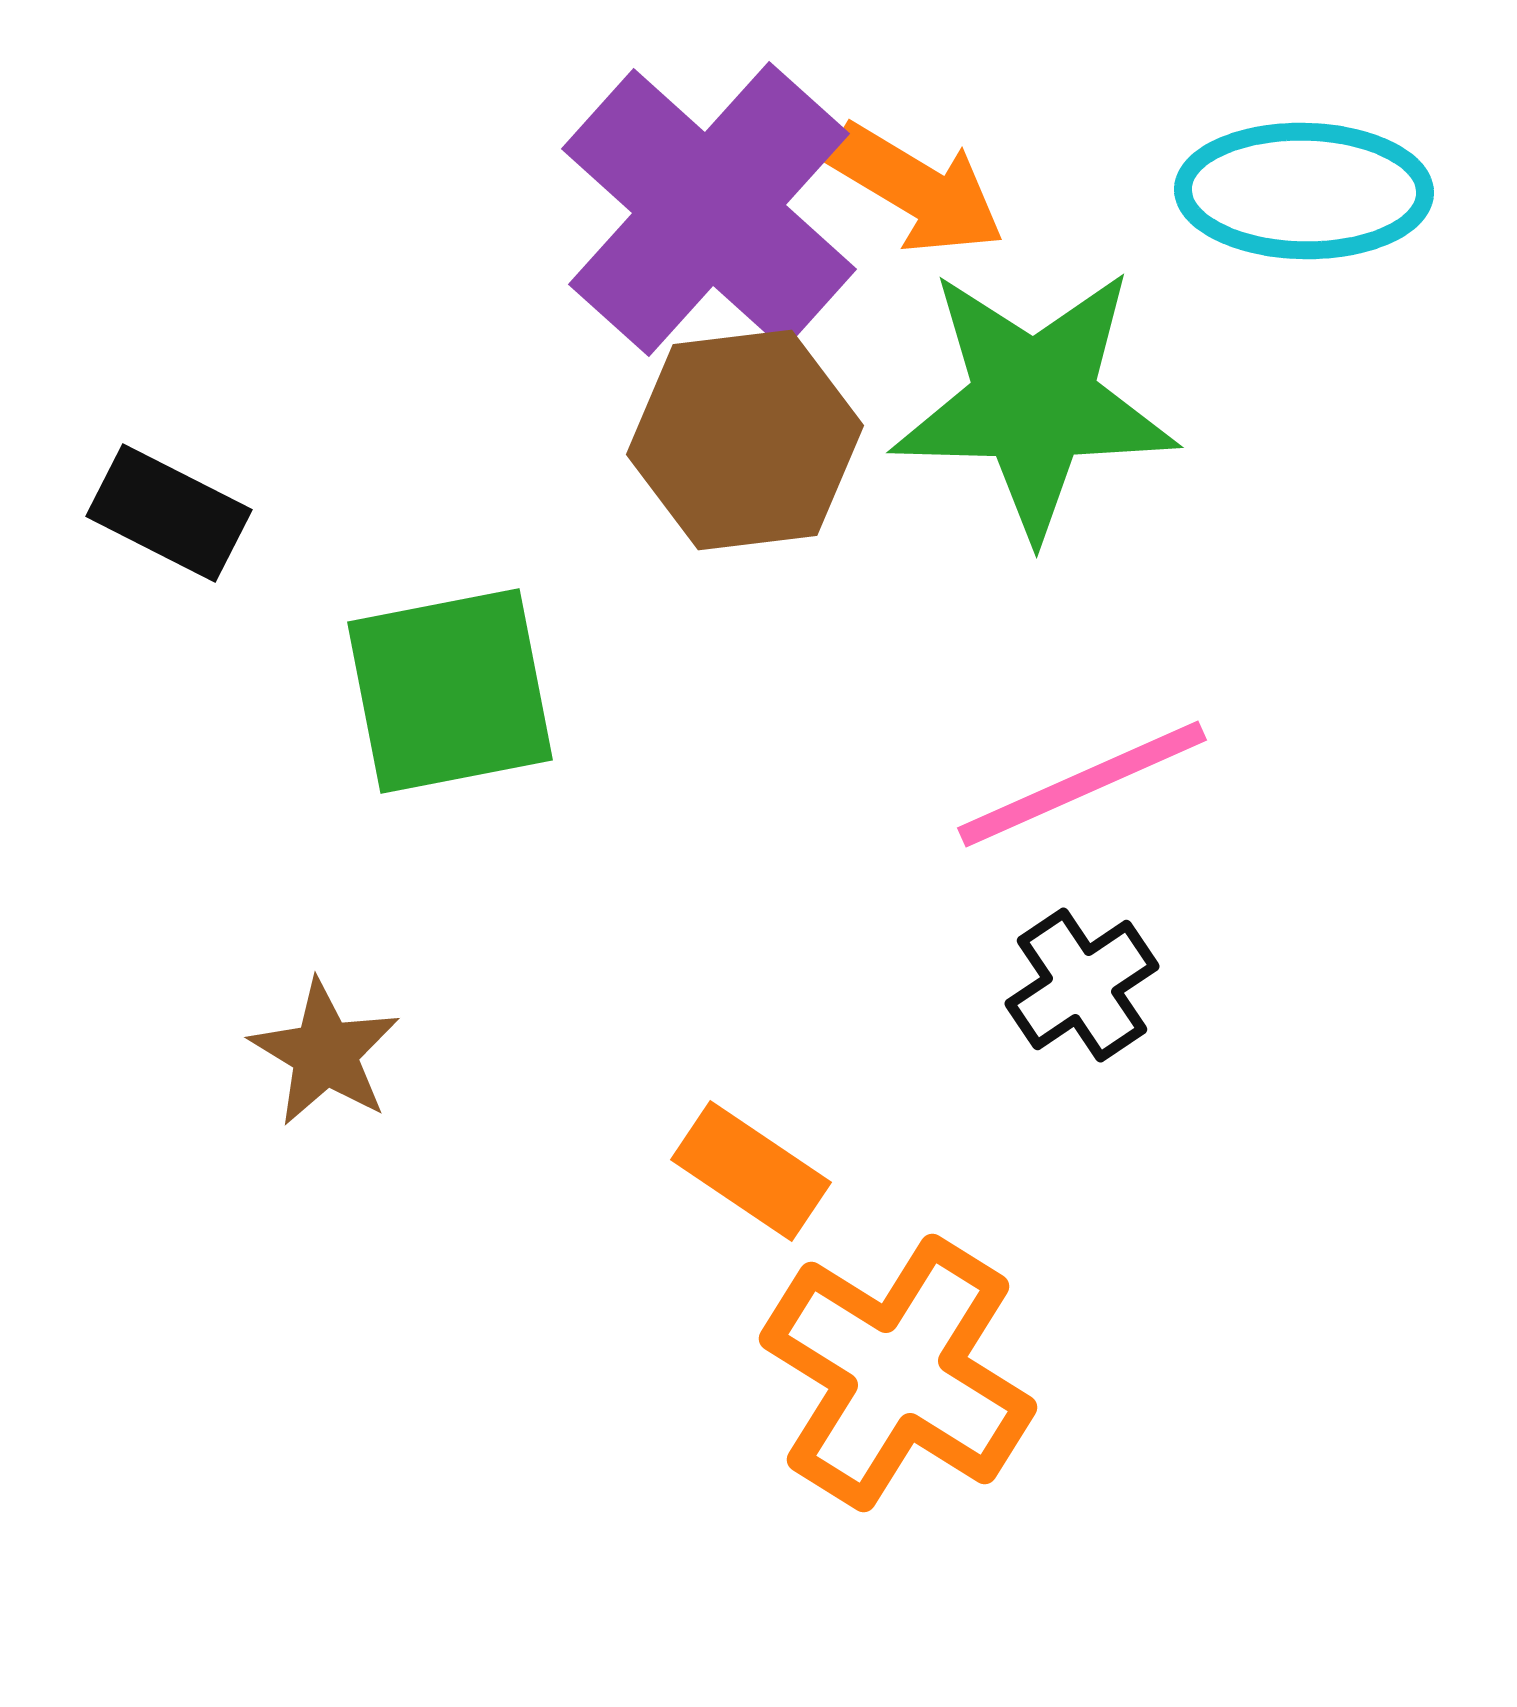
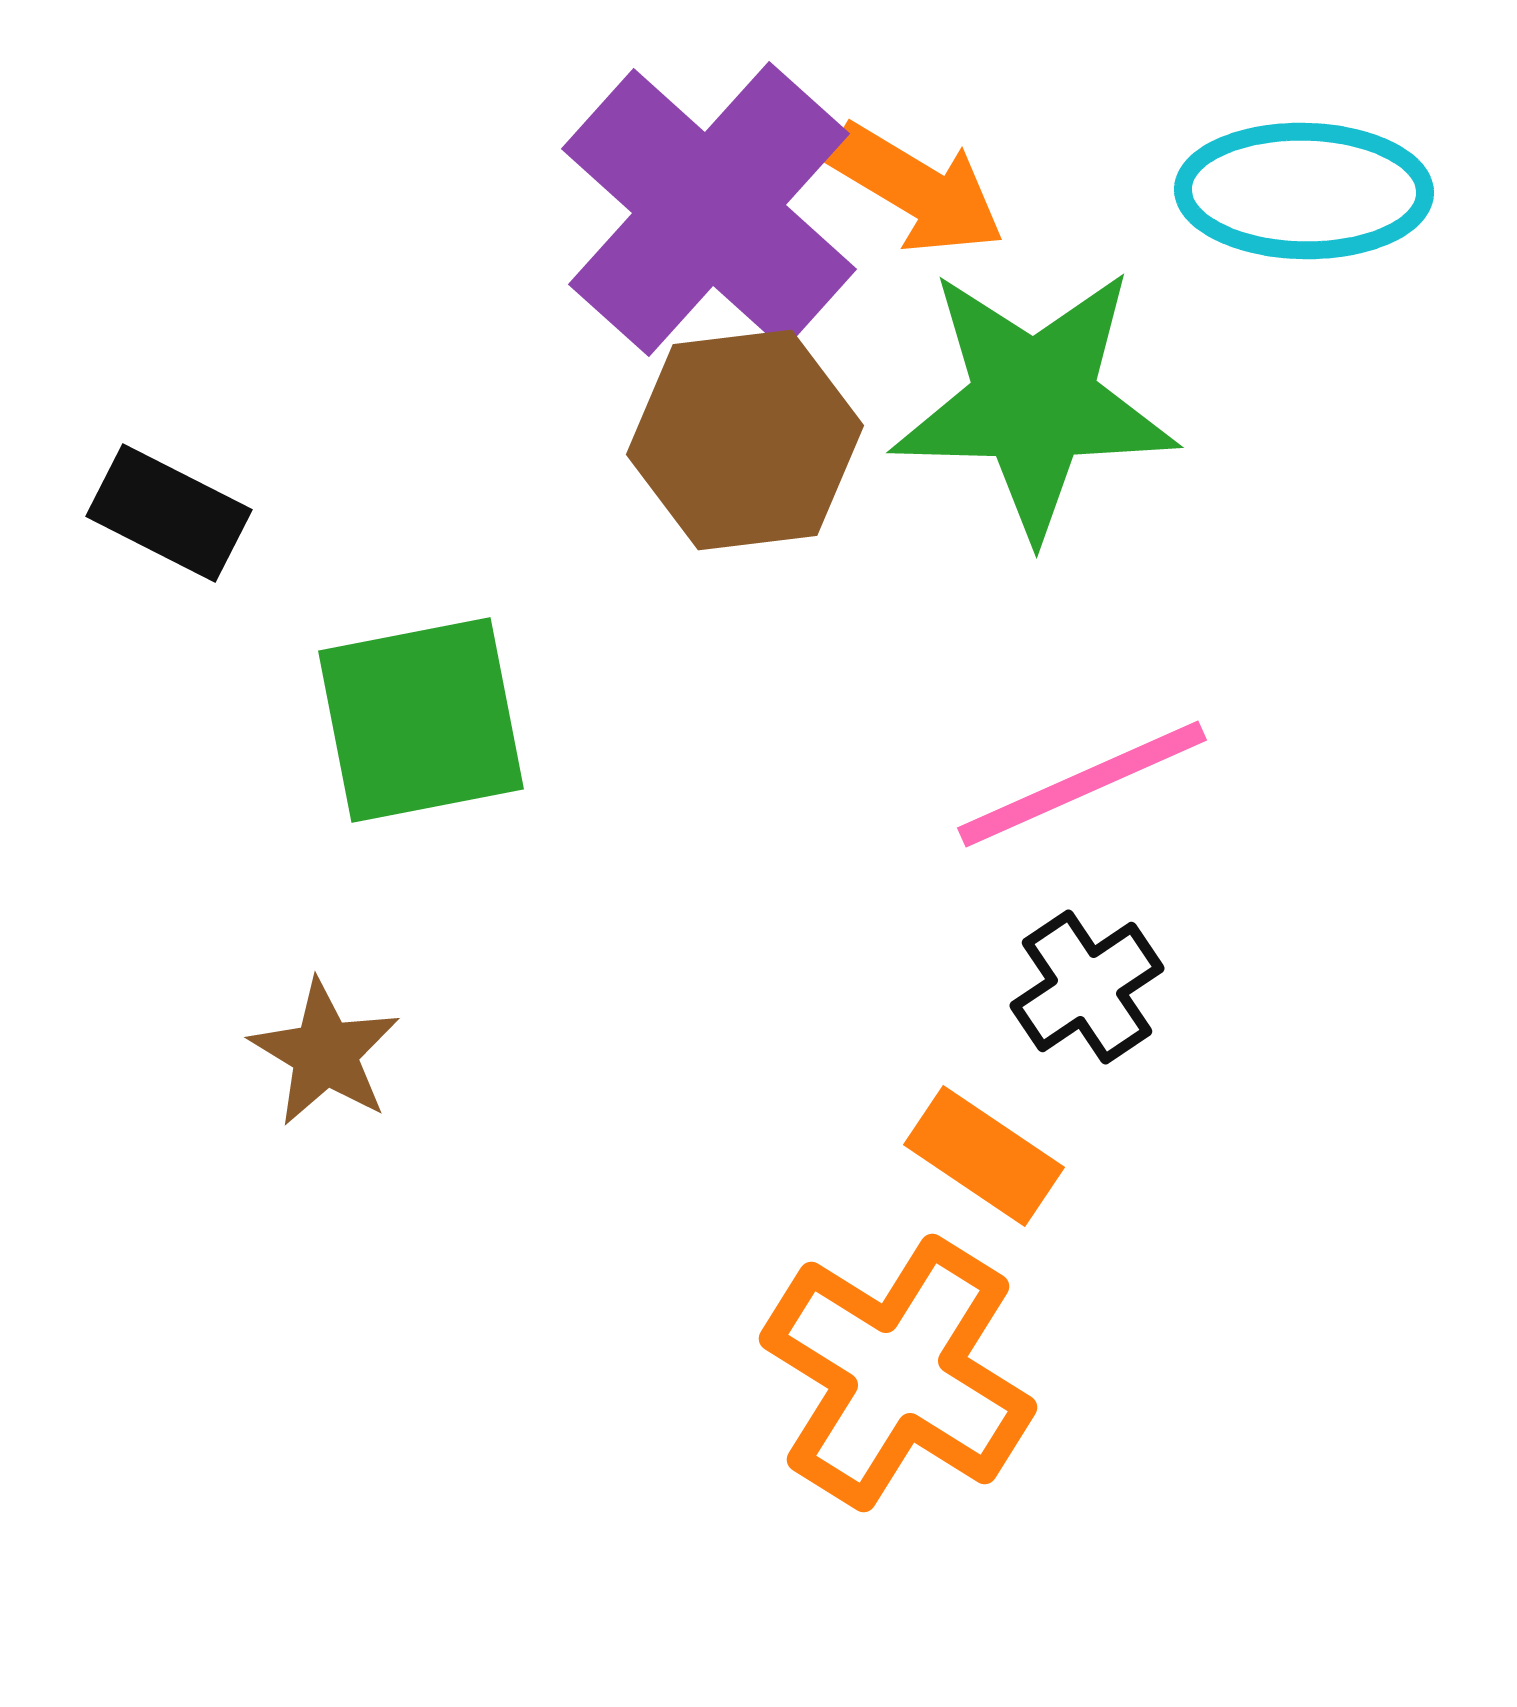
green square: moved 29 px left, 29 px down
black cross: moved 5 px right, 2 px down
orange rectangle: moved 233 px right, 15 px up
